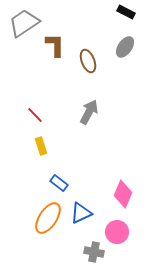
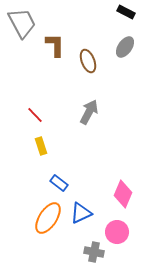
gray trapezoid: moved 2 px left; rotated 96 degrees clockwise
